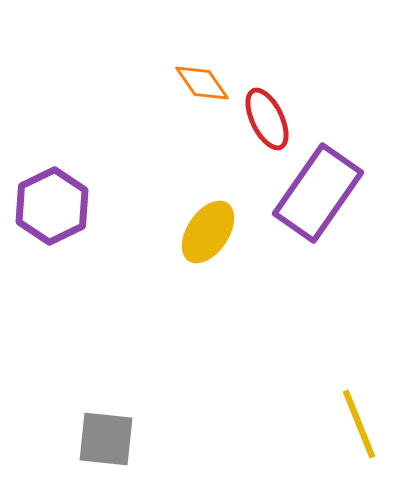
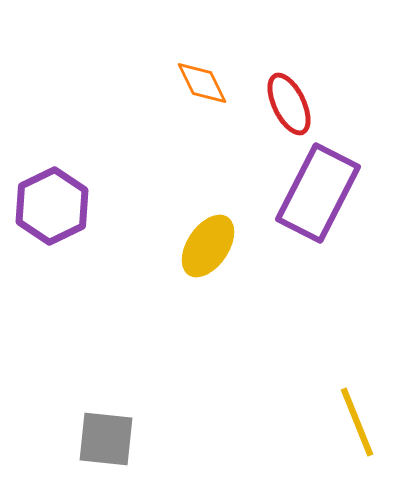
orange diamond: rotated 8 degrees clockwise
red ellipse: moved 22 px right, 15 px up
purple rectangle: rotated 8 degrees counterclockwise
yellow ellipse: moved 14 px down
yellow line: moved 2 px left, 2 px up
